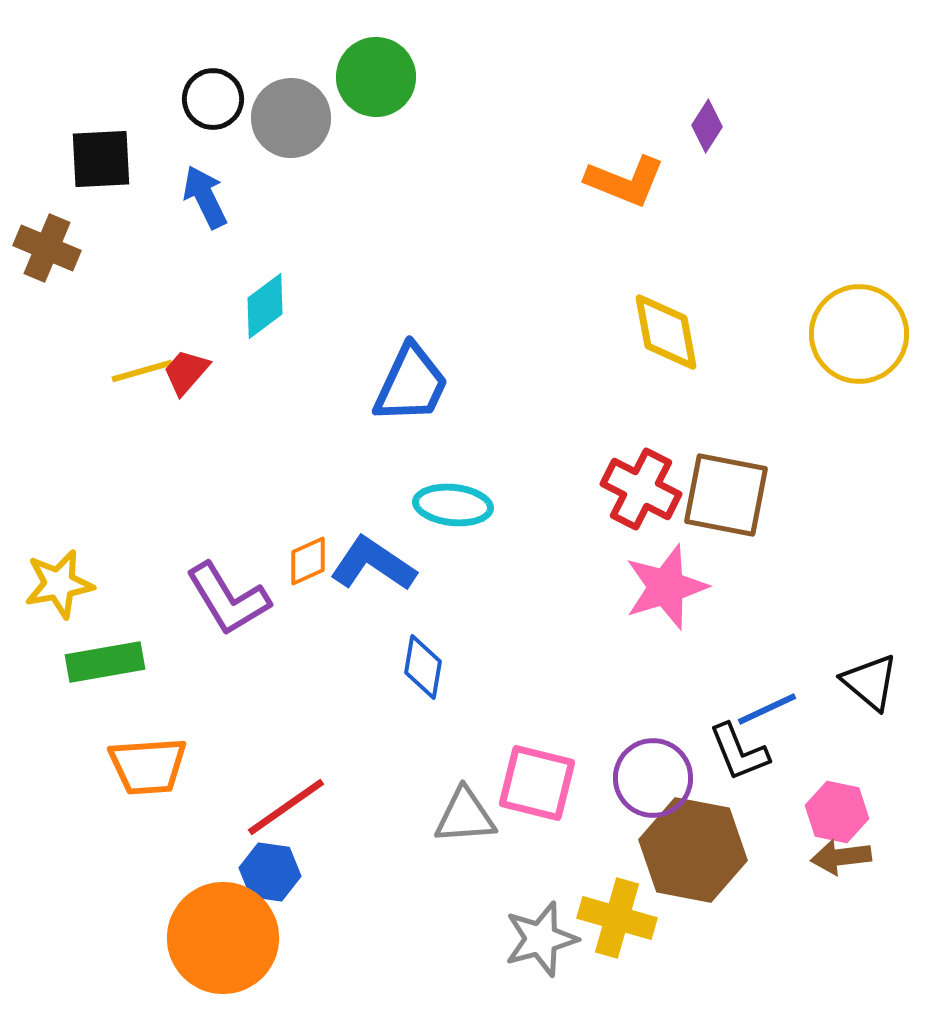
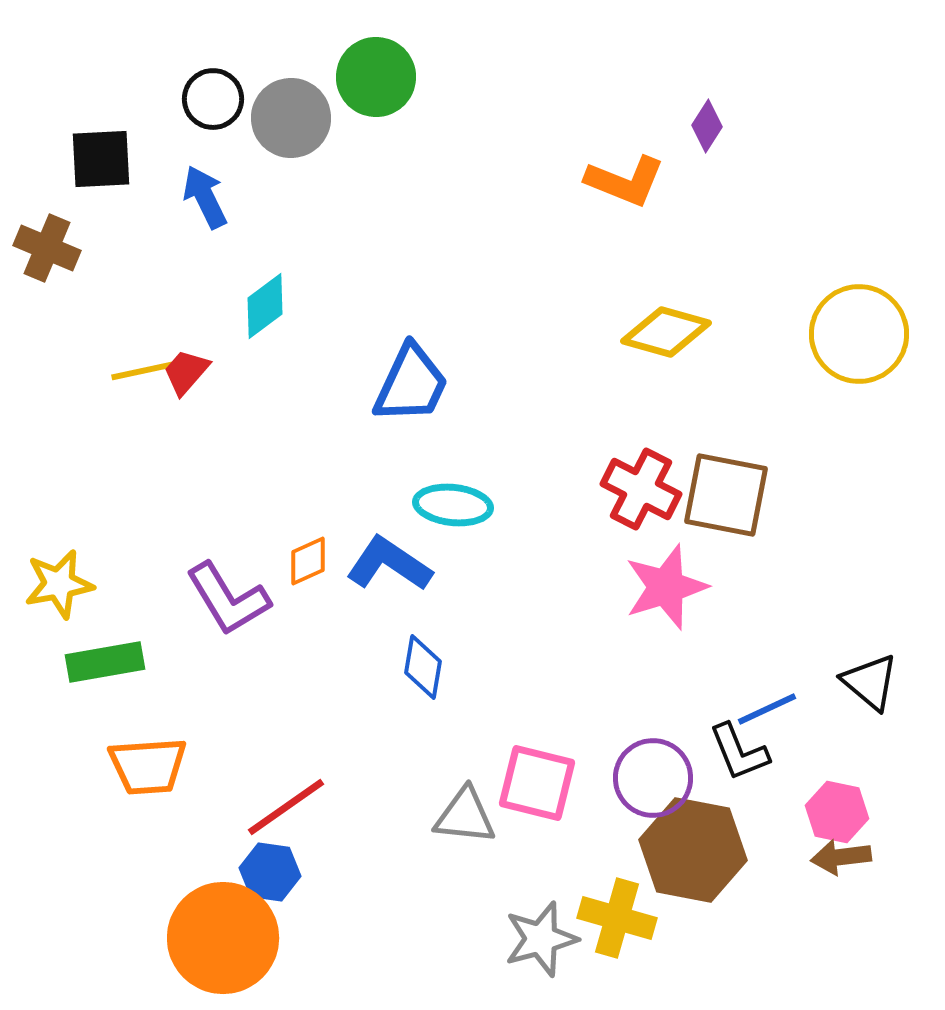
yellow diamond: rotated 64 degrees counterclockwise
yellow line: rotated 4 degrees clockwise
blue L-shape: moved 16 px right
gray triangle: rotated 10 degrees clockwise
